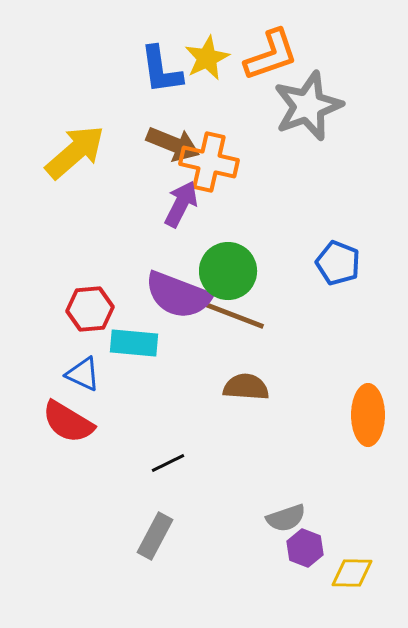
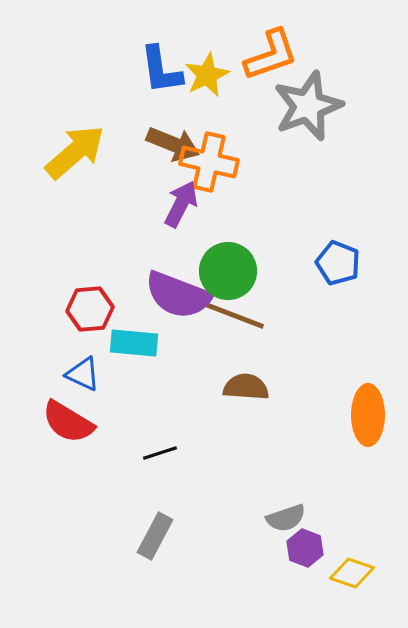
yellow star: moved 17 px down
black line: moved 8 px left, 10 px up; rotated 8 degrees clockwise
yellow diamond: rotated 18 degrees clockwise
